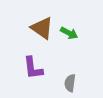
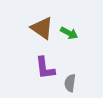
purple L-shape: moved 12 px right
